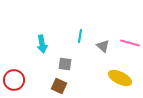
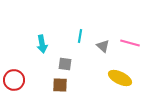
brown square: moved 1 px right, 1 px up; rotated 21 degrees counterclockwise
